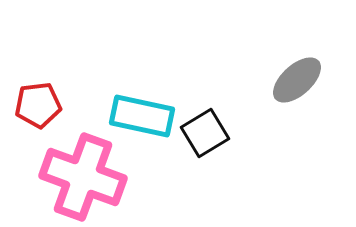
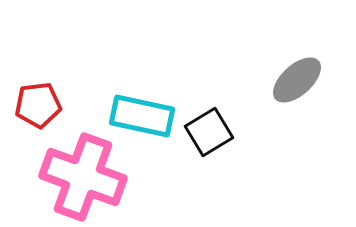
black square: moved 4 px right, 1 px up
